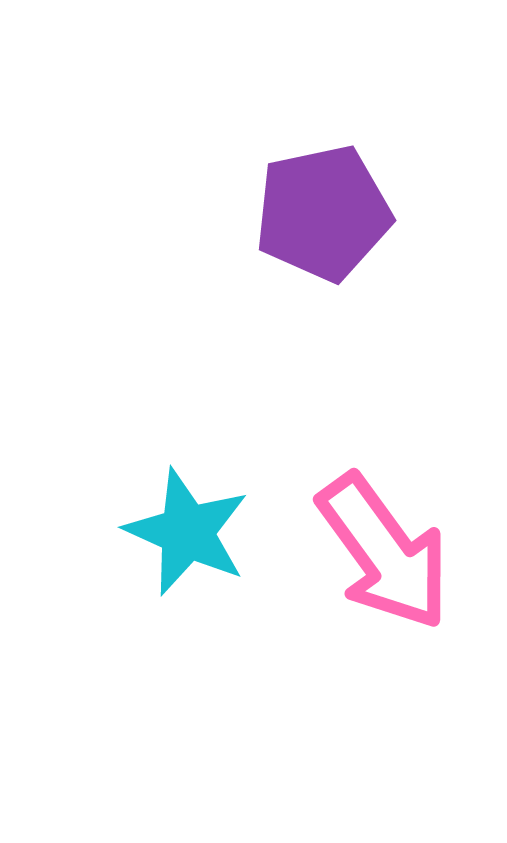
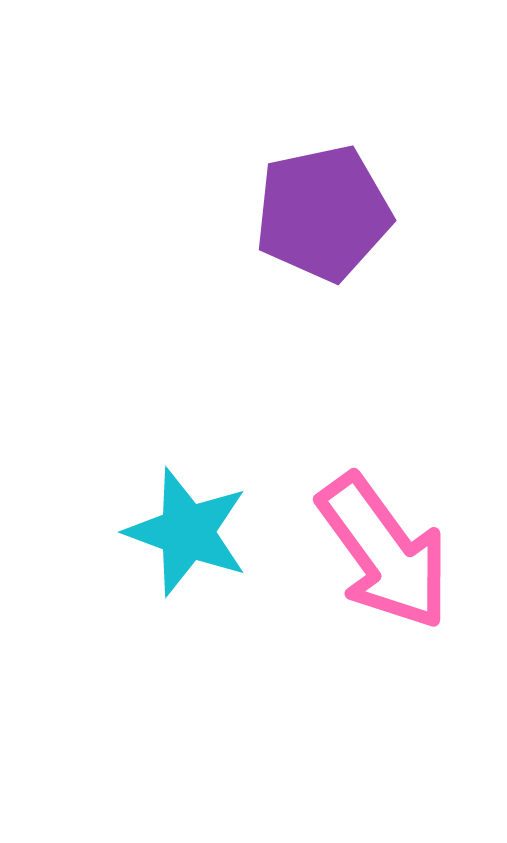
cyan star: rotated 4 degrees counterclockwise
